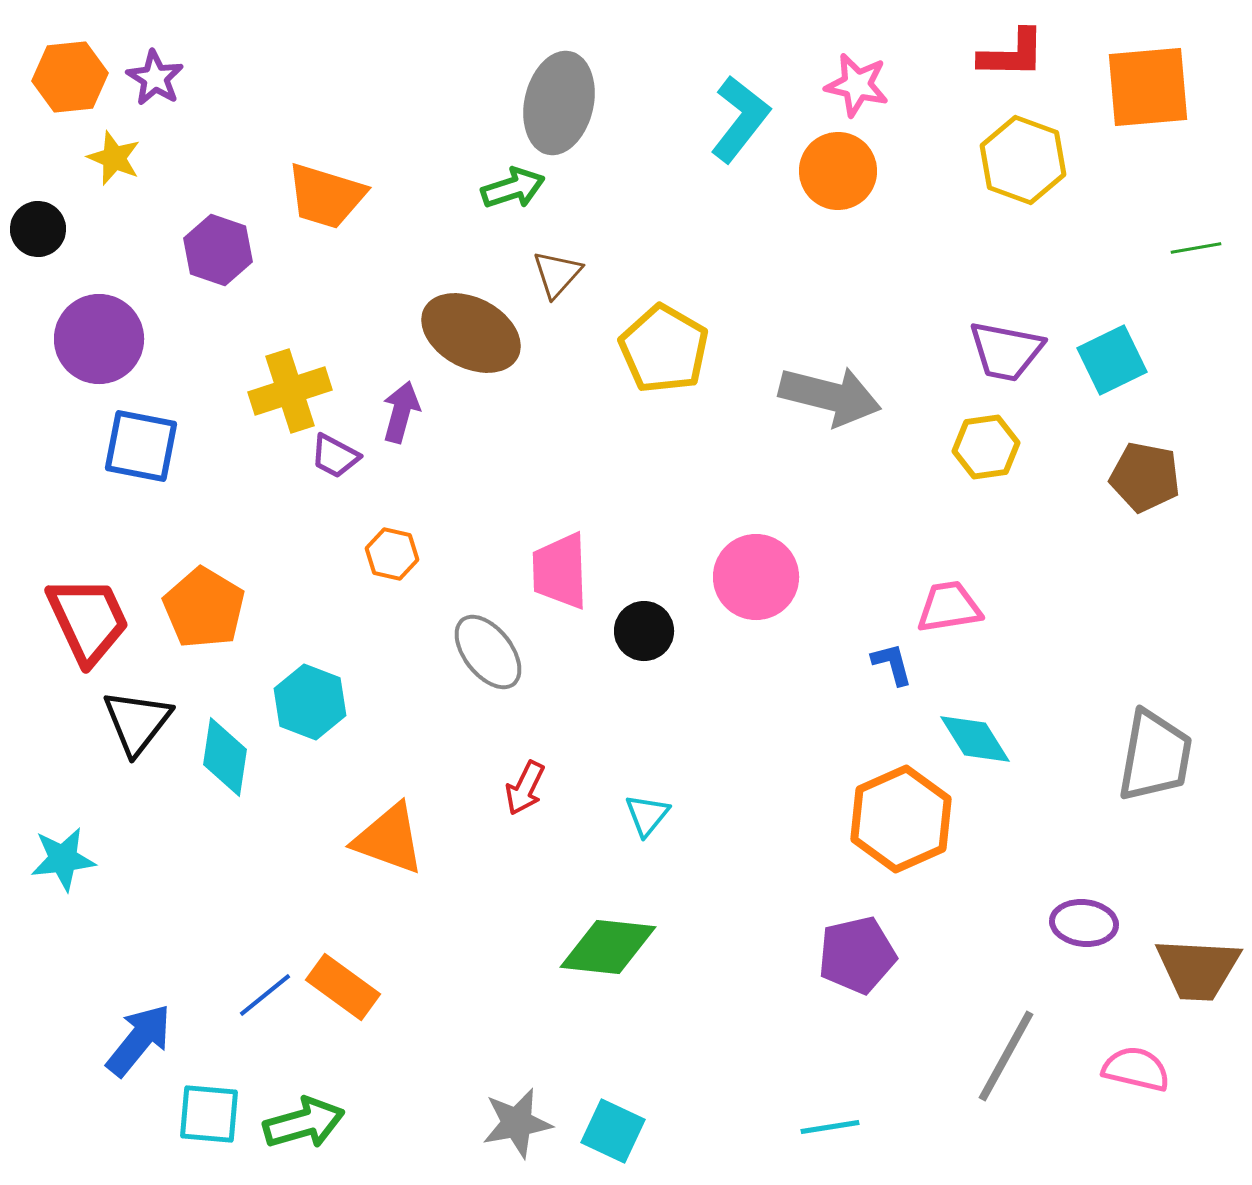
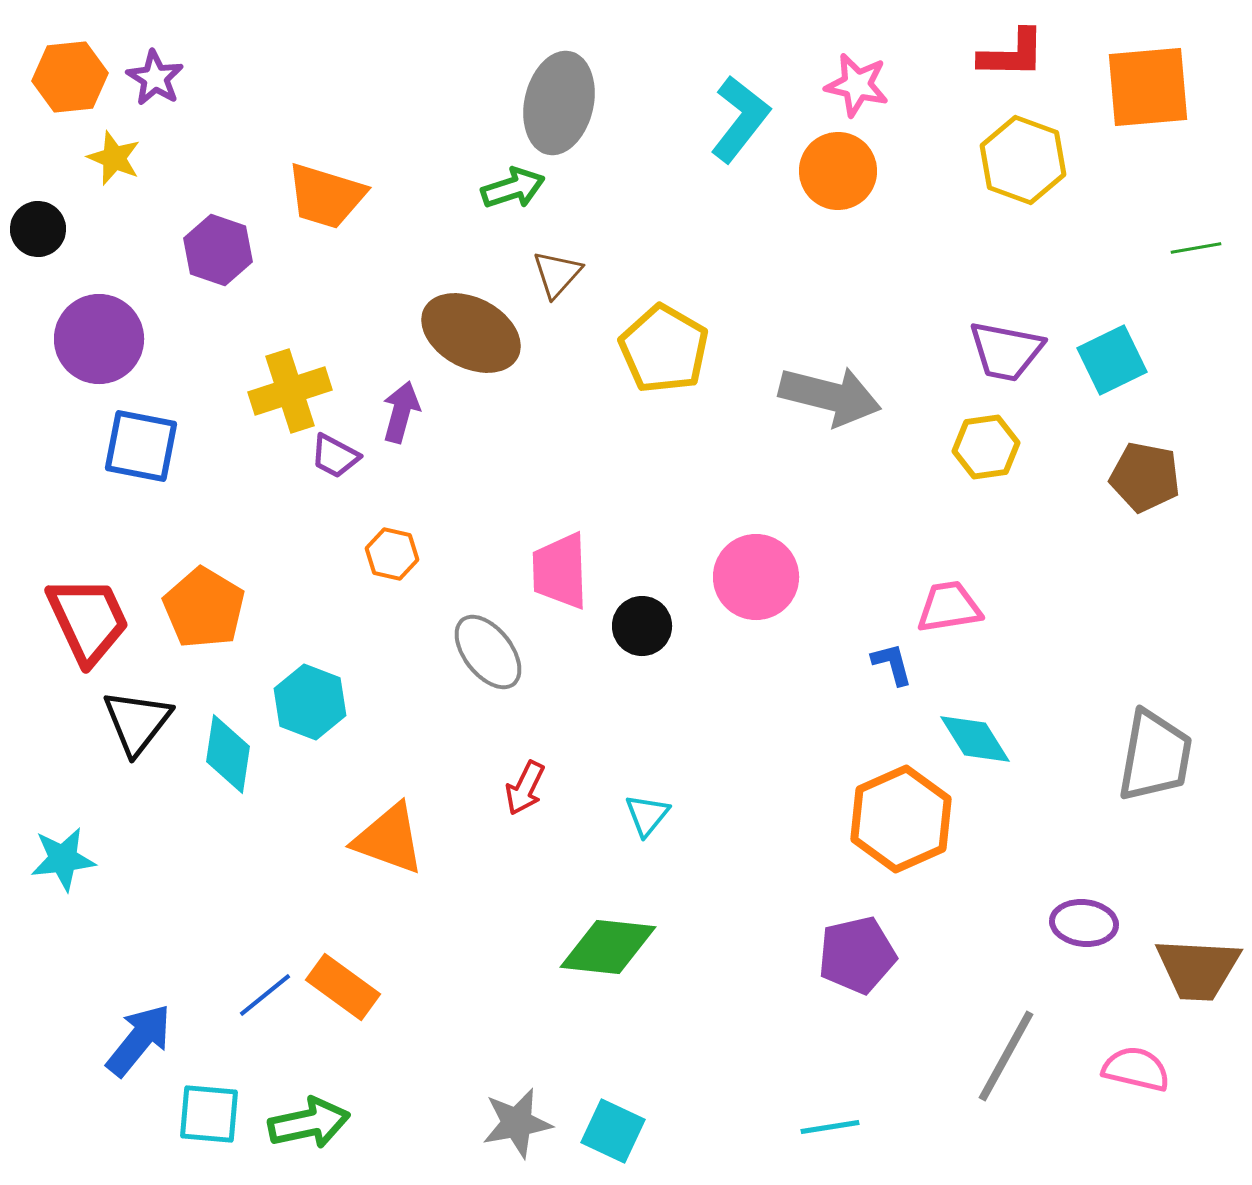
black circle at (644, 631): moved 2 px left, 5 px up
cyan diamond at (225, 757): moved 3 px right, 3 px up
green arrow at (304, 1123): moved 5 px right; rotated 4 degrees clockwise
